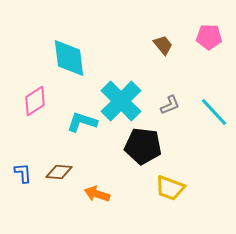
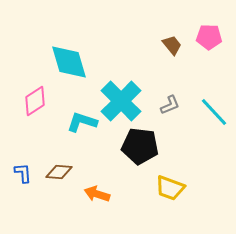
brown trapezoid: moved 9 px right
cyan diamond: moved 4 px down; rotated 9 degrees counterclockwise
black pentagon: moved 3 px left
